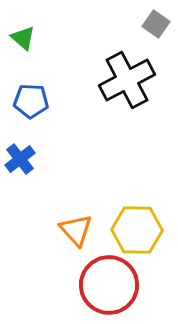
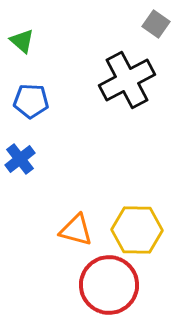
green triangle: moved 1 px left, 3 px down
orange triangle: rotated 33 degrees counterclockwise
